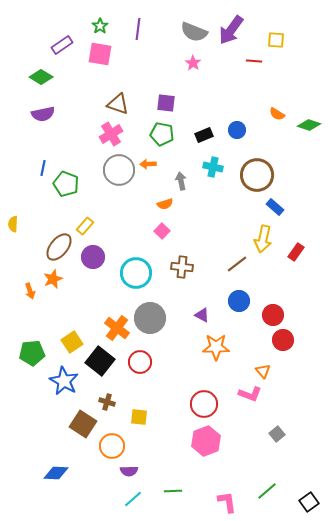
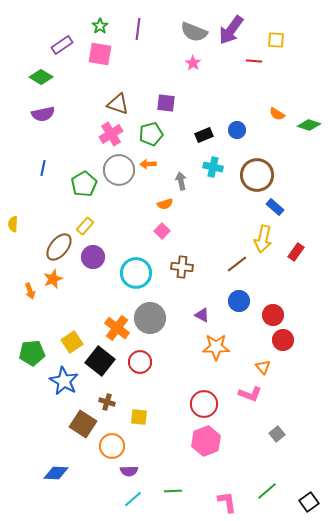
green pentagon at (162, 134): moved 11 px left; rotated 25 degrees counterclockwise
green pentagon at (66, 184): moved 18 px right; rotated 20 degrees clockwise
orange triangle at (263, 371): moved 4 px up
